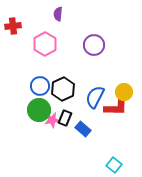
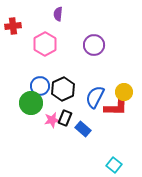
green circle: moved 8 px left, 7 px up
